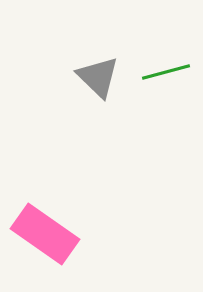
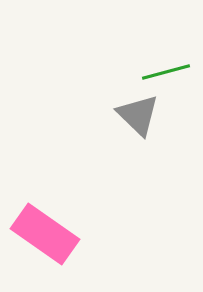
gray triangle: moved 40 px right, 38 px down
